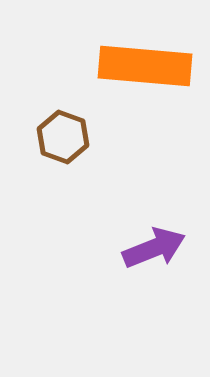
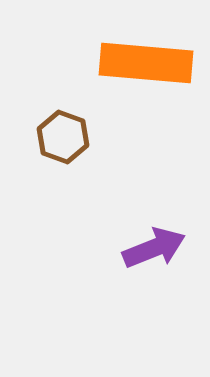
orange rectangle: moved 1 px right, 3 px up
